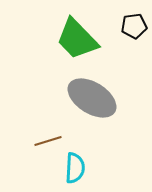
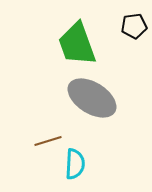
green trapezoid: moved 5 px down; rotated 24 degrees clockwise
cyan semicircle: moved 4 px up
